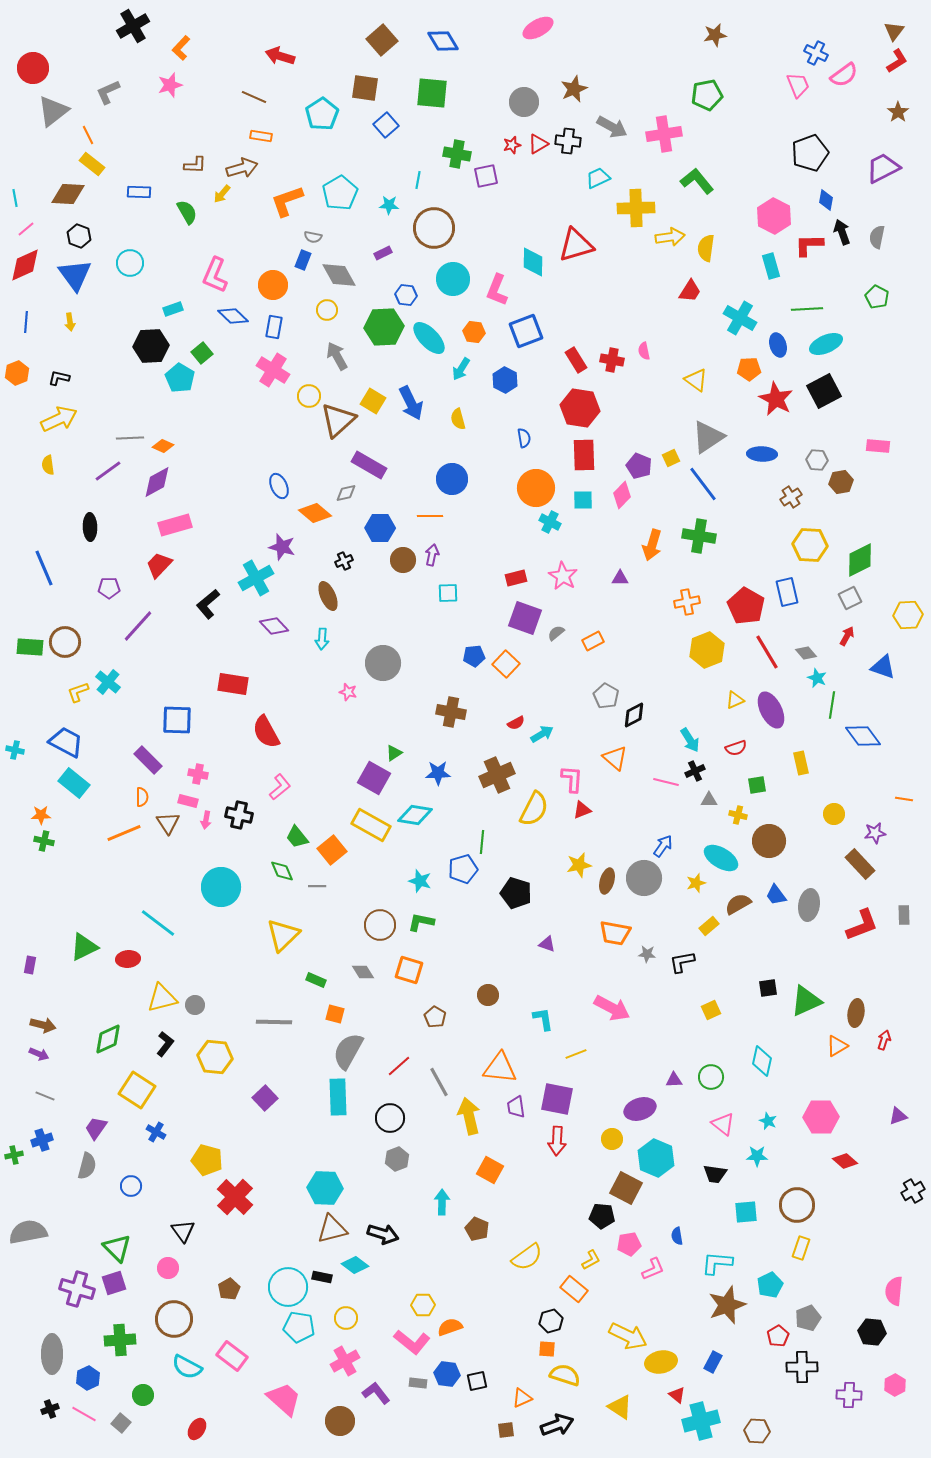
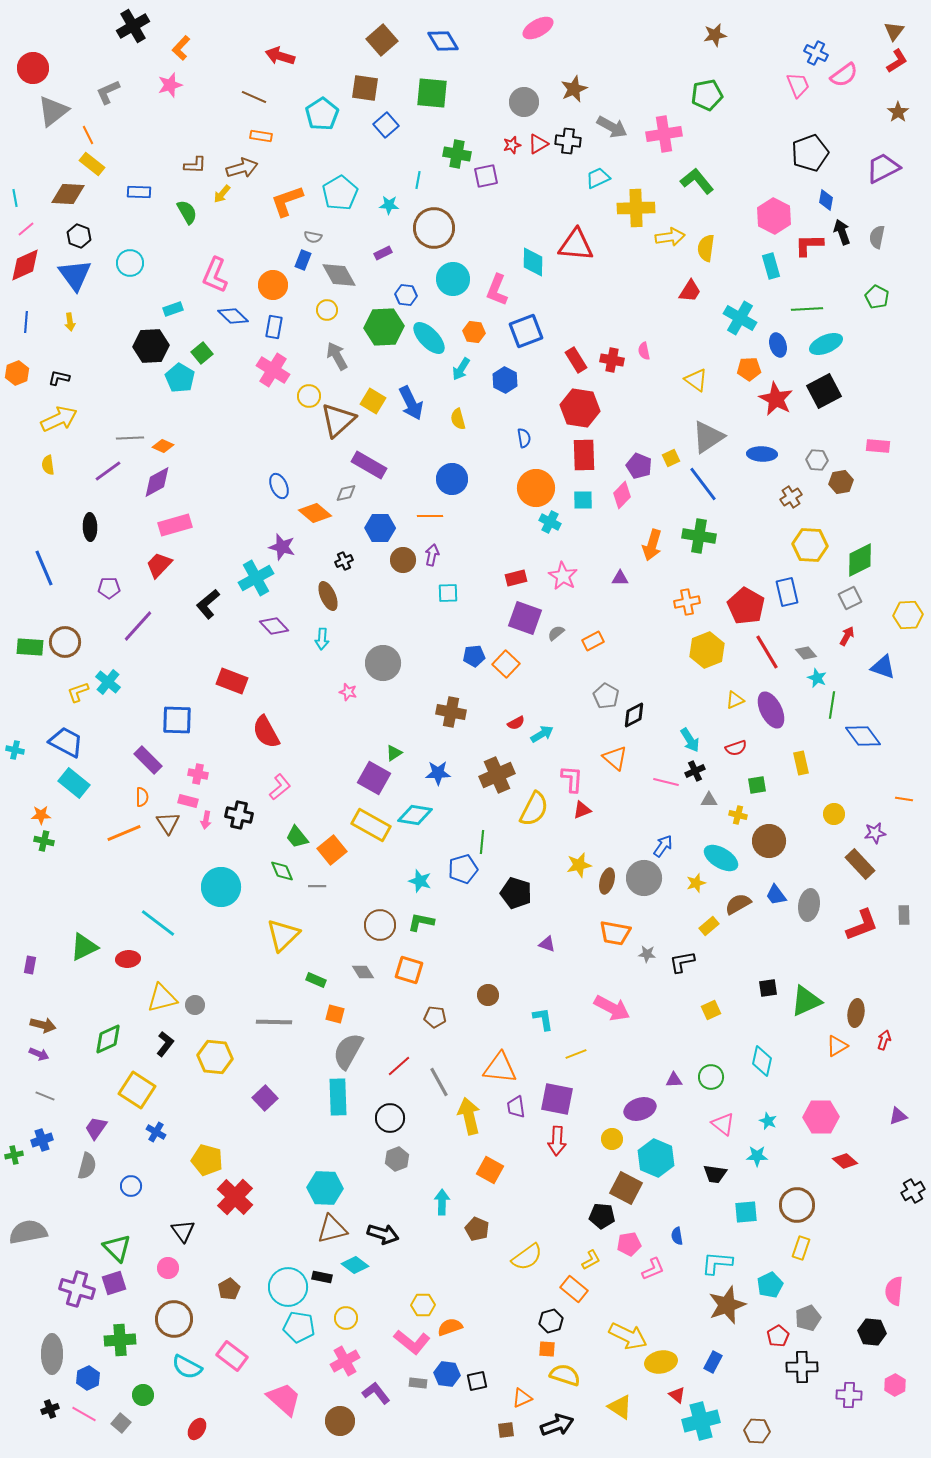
red triangle at (576, 245): rotated 21 degrees clockwise
red rectangle at (233, 684): moved 1 px left, 3 px up; rotated 12 degrees clockwise
brown pentagon at (435, 1017): rotated 25 degrees counterclockwise
